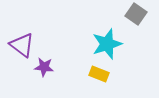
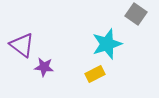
yellow rectangle: moved 4 px left; rotated 48 degrees counterclockwise
